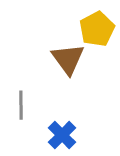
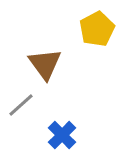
brown triangle: moved 23 px left, 5 px down
gray line: rotated 48 degrees clockwise
